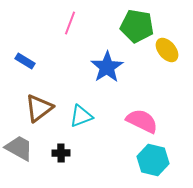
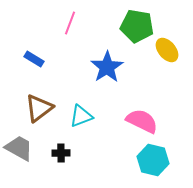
blue rectangle: moved 9 px right, 2 px up
